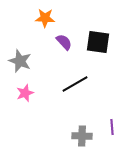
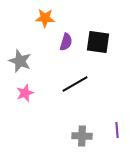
purple semicircle: moved 2 px right; rotated 60 degrees clockwise
purple line: moved 5 px right, 3 px down
